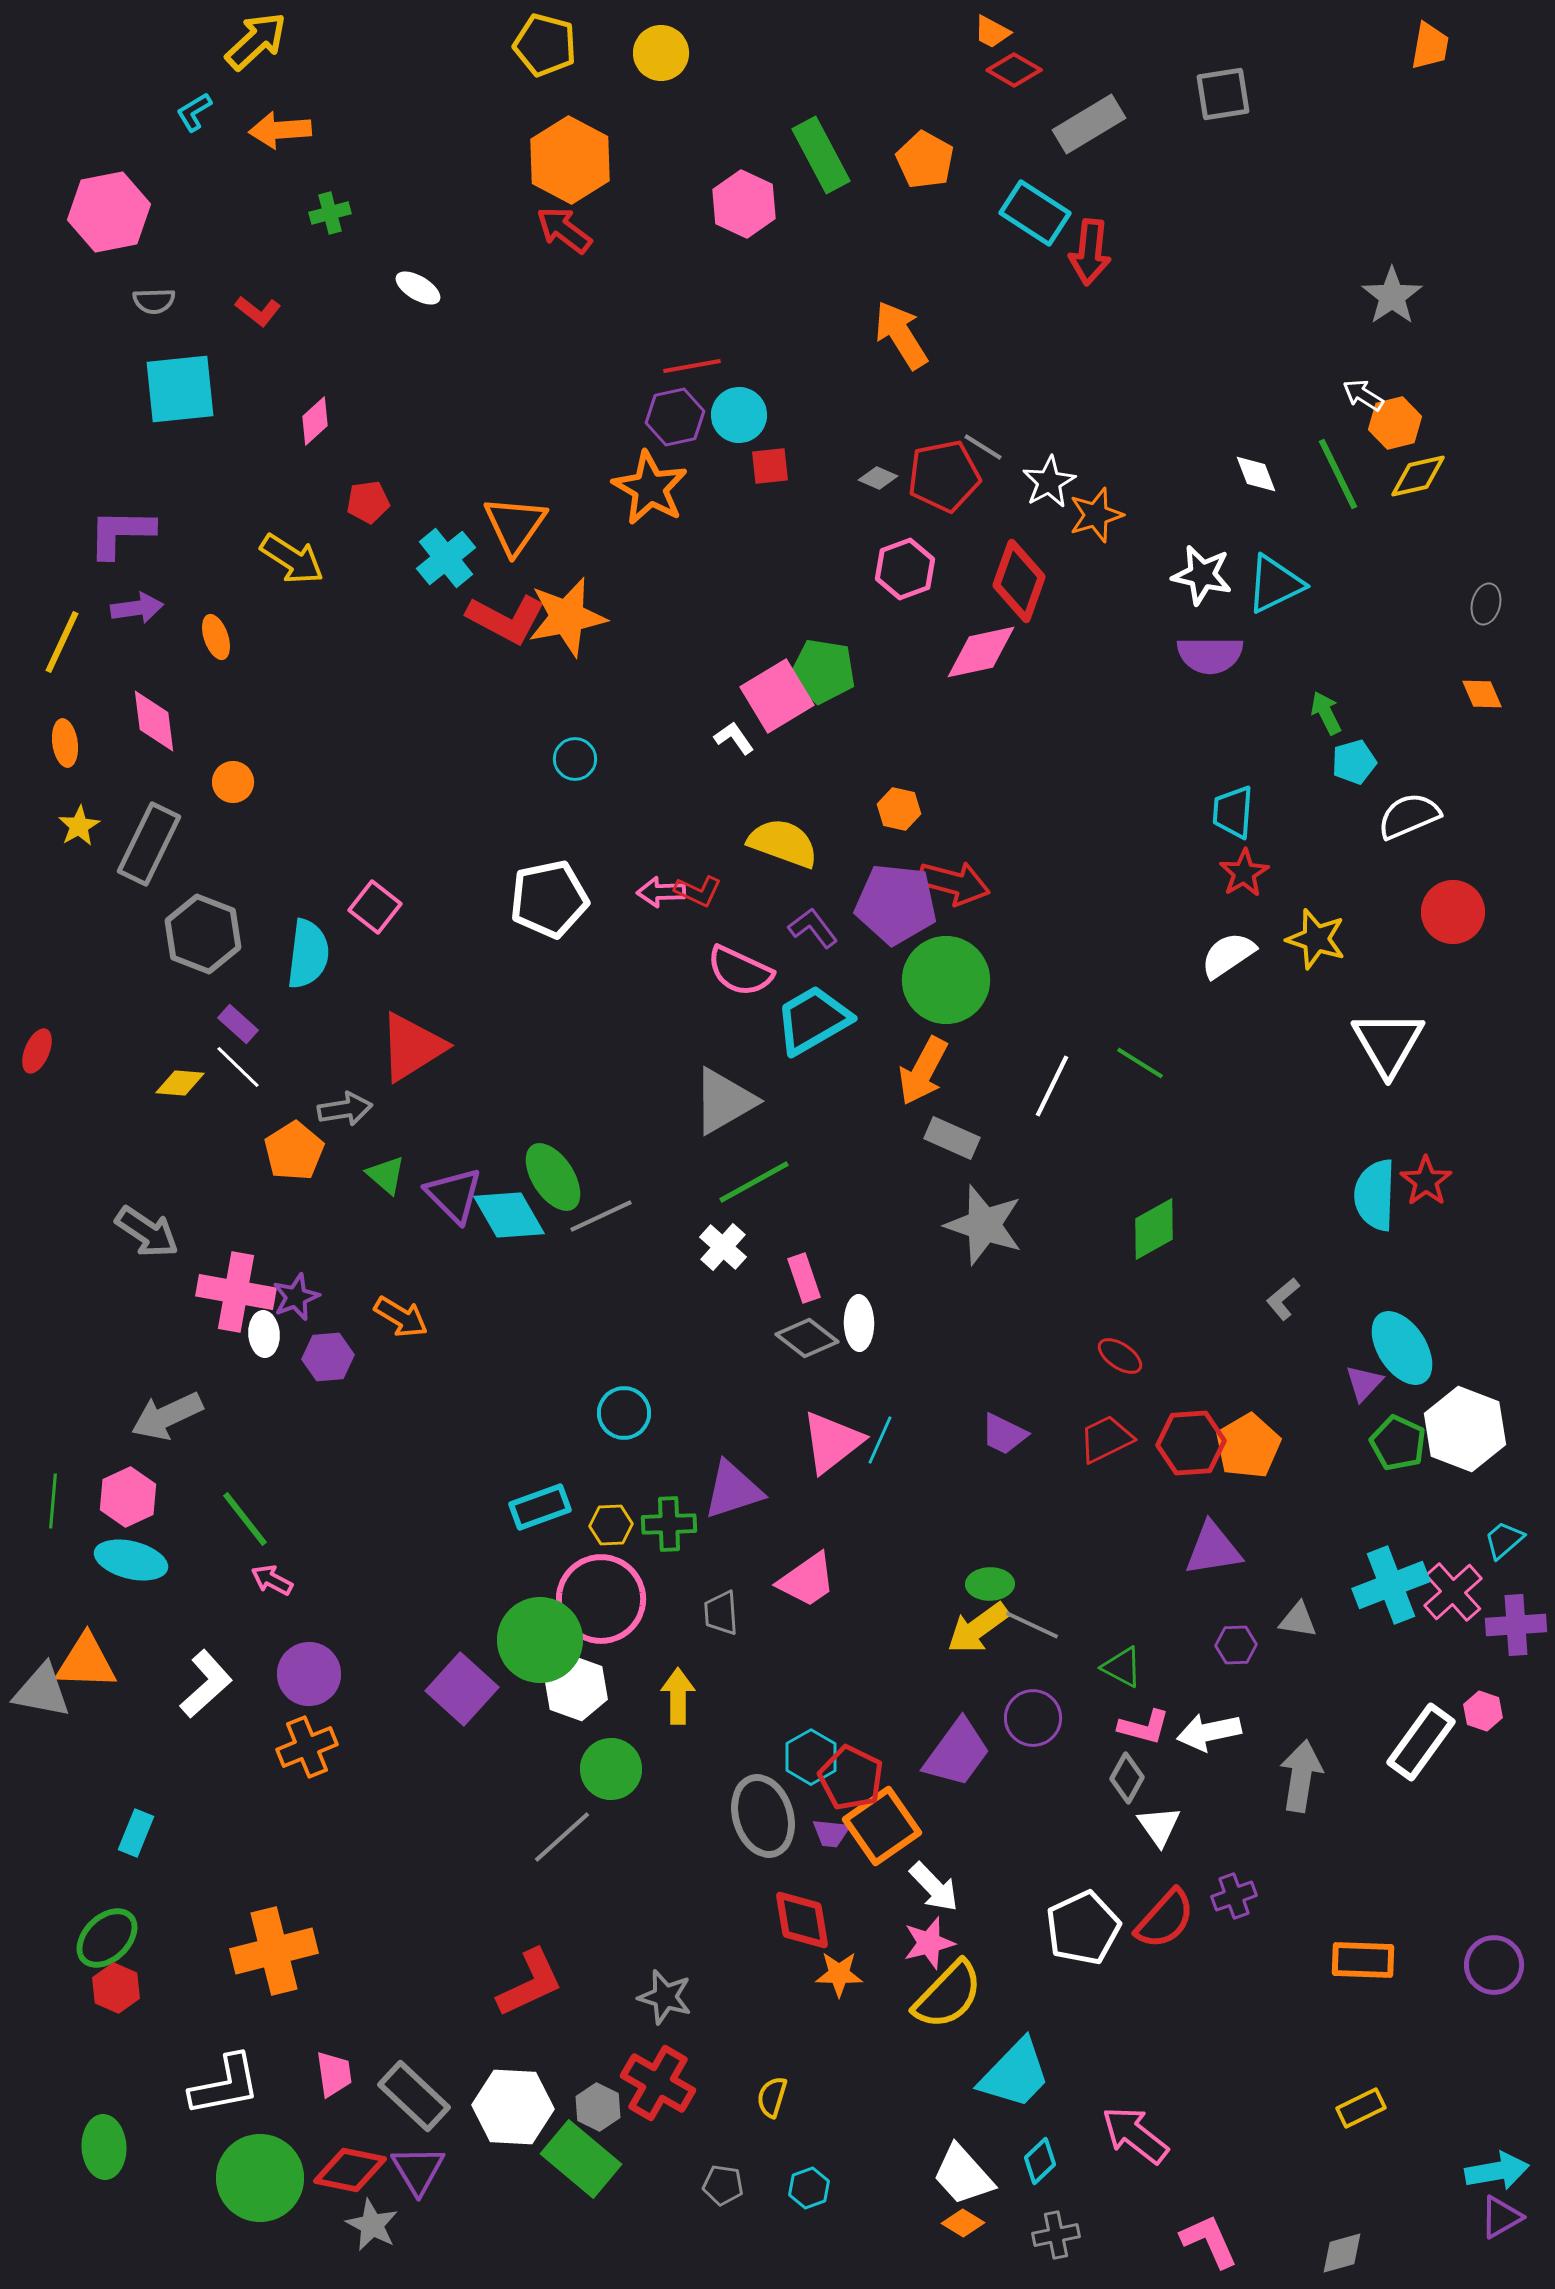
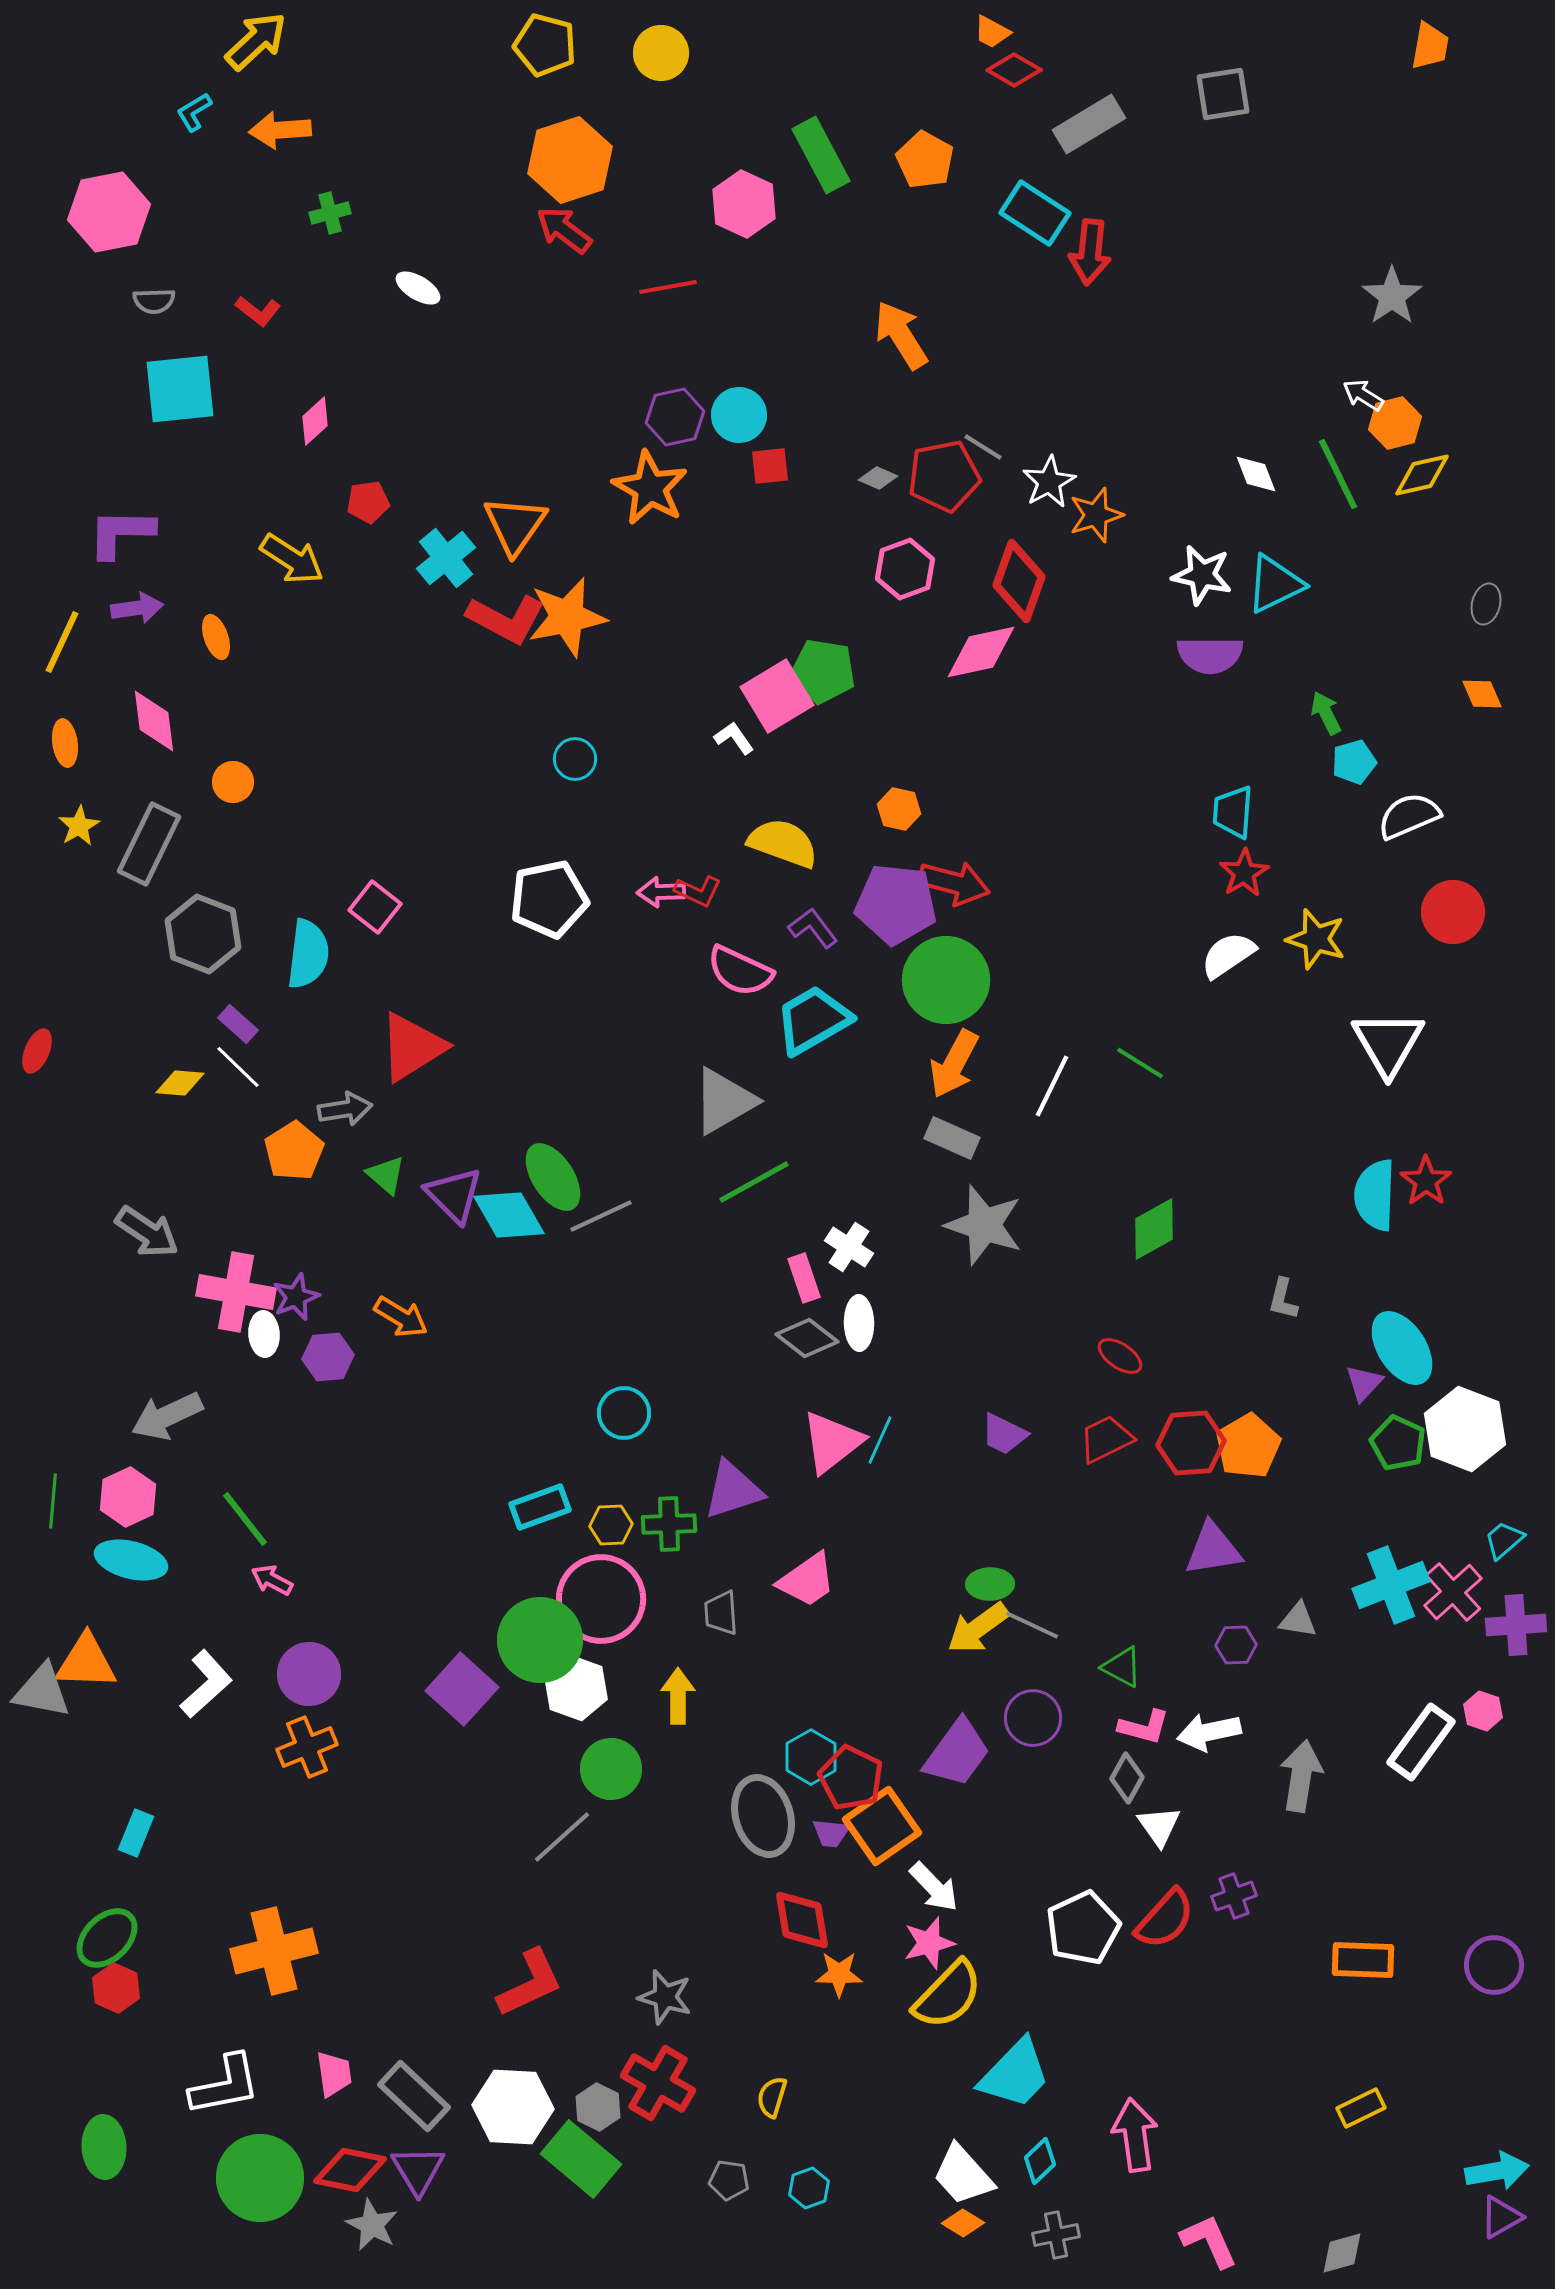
orange hexagon at (570, 160): rotated 14 degrees clockwise
red line at (692, 366): moved 24 px left, 79 px up
yellow diamond at (1418, 476): moved 4 px right, 1 px up
orange arrow at (923, 1071): moved 31 px right, 7 px up
white cross at (723, 1247): moved 126 px right; rotated 9 degrees counterclockwise
gray L-shape at (1283, 1299): rotated 36 degrees counterclockwise
pink arrow at (1135, 2135): rotated 44 degrees clockwise
gray pentagon at (723, 2185): moved 6 px right, 5 px up
